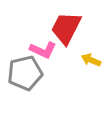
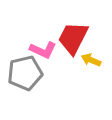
red trapezoid: moved 7 px right, 10 px down
